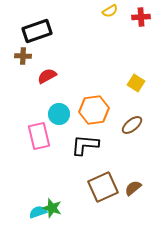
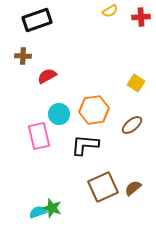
black rectangle: moved 11 px up
